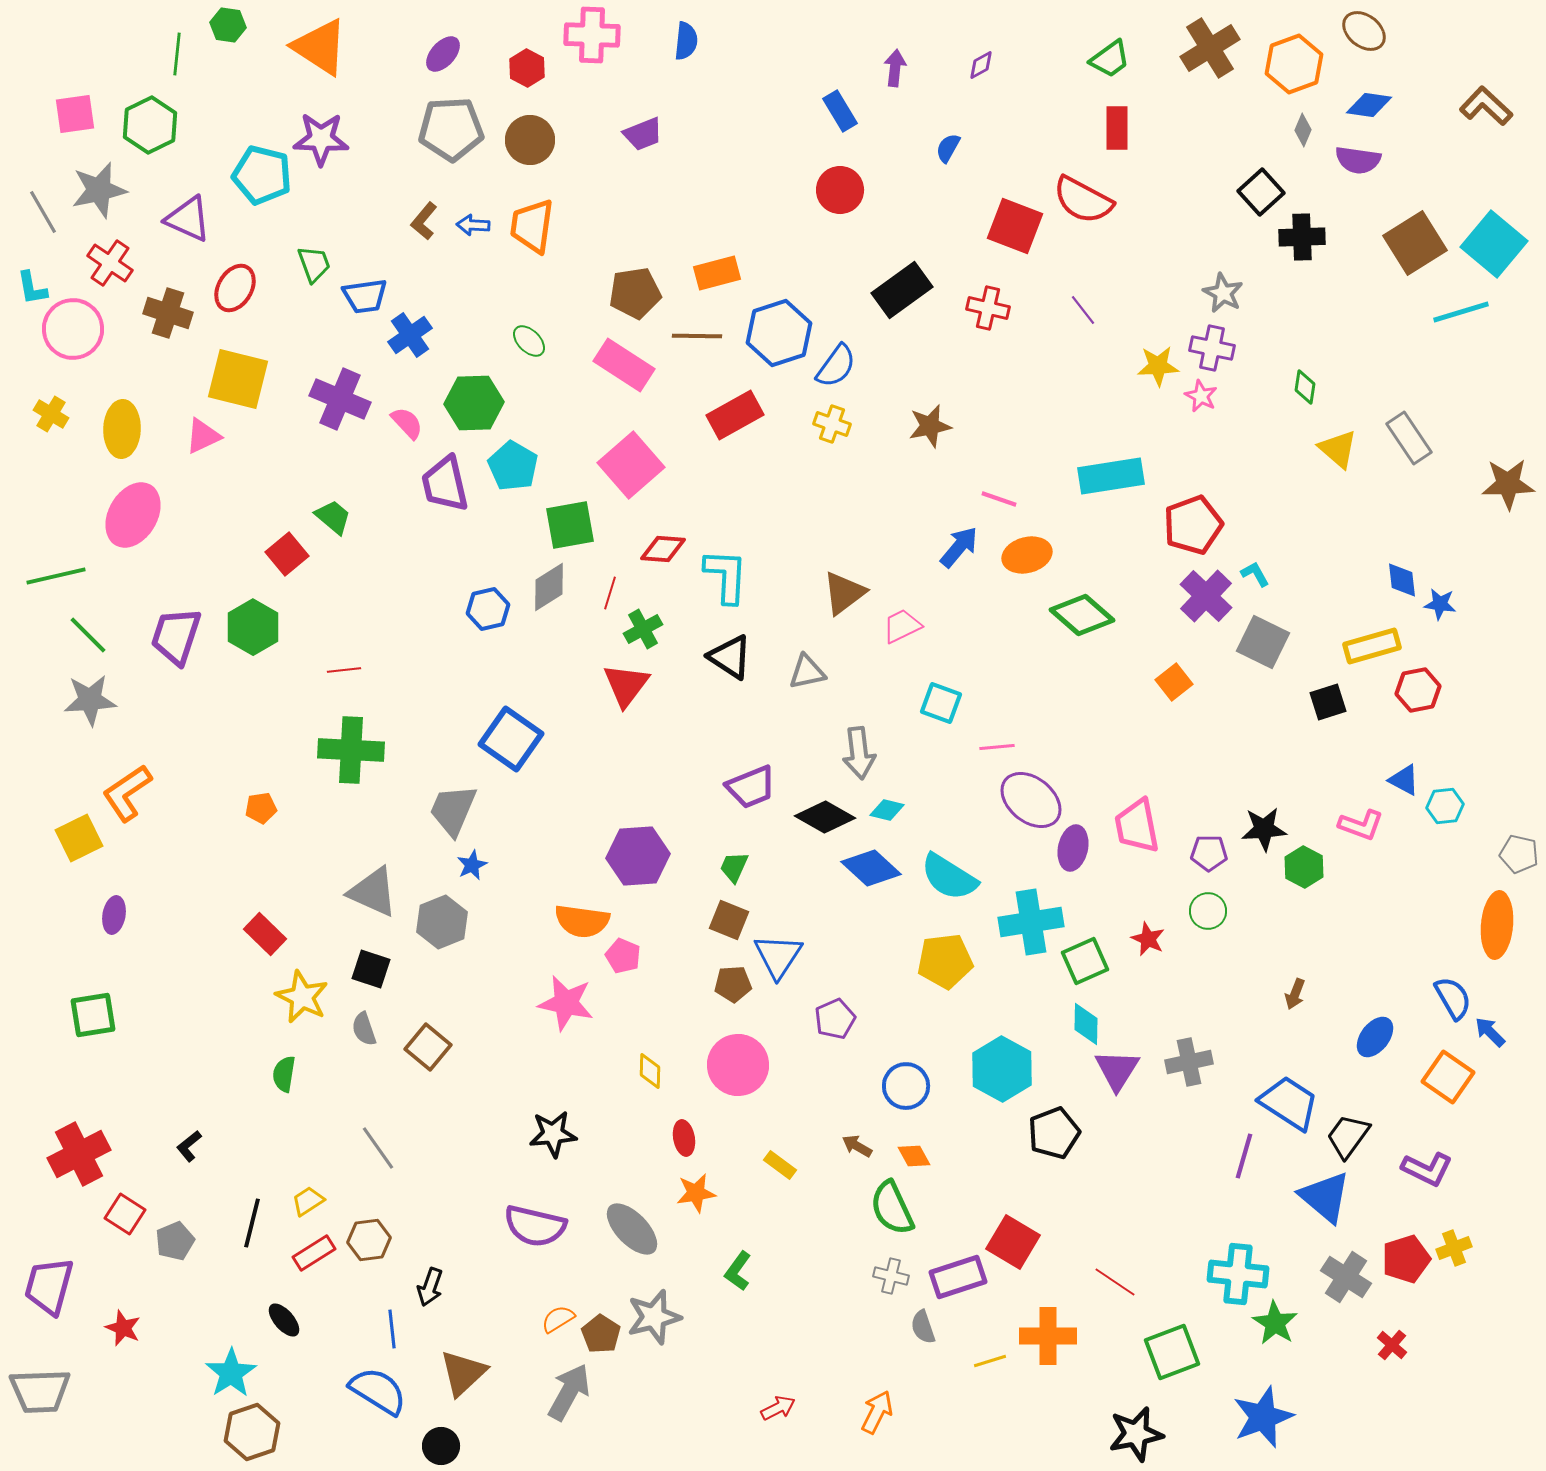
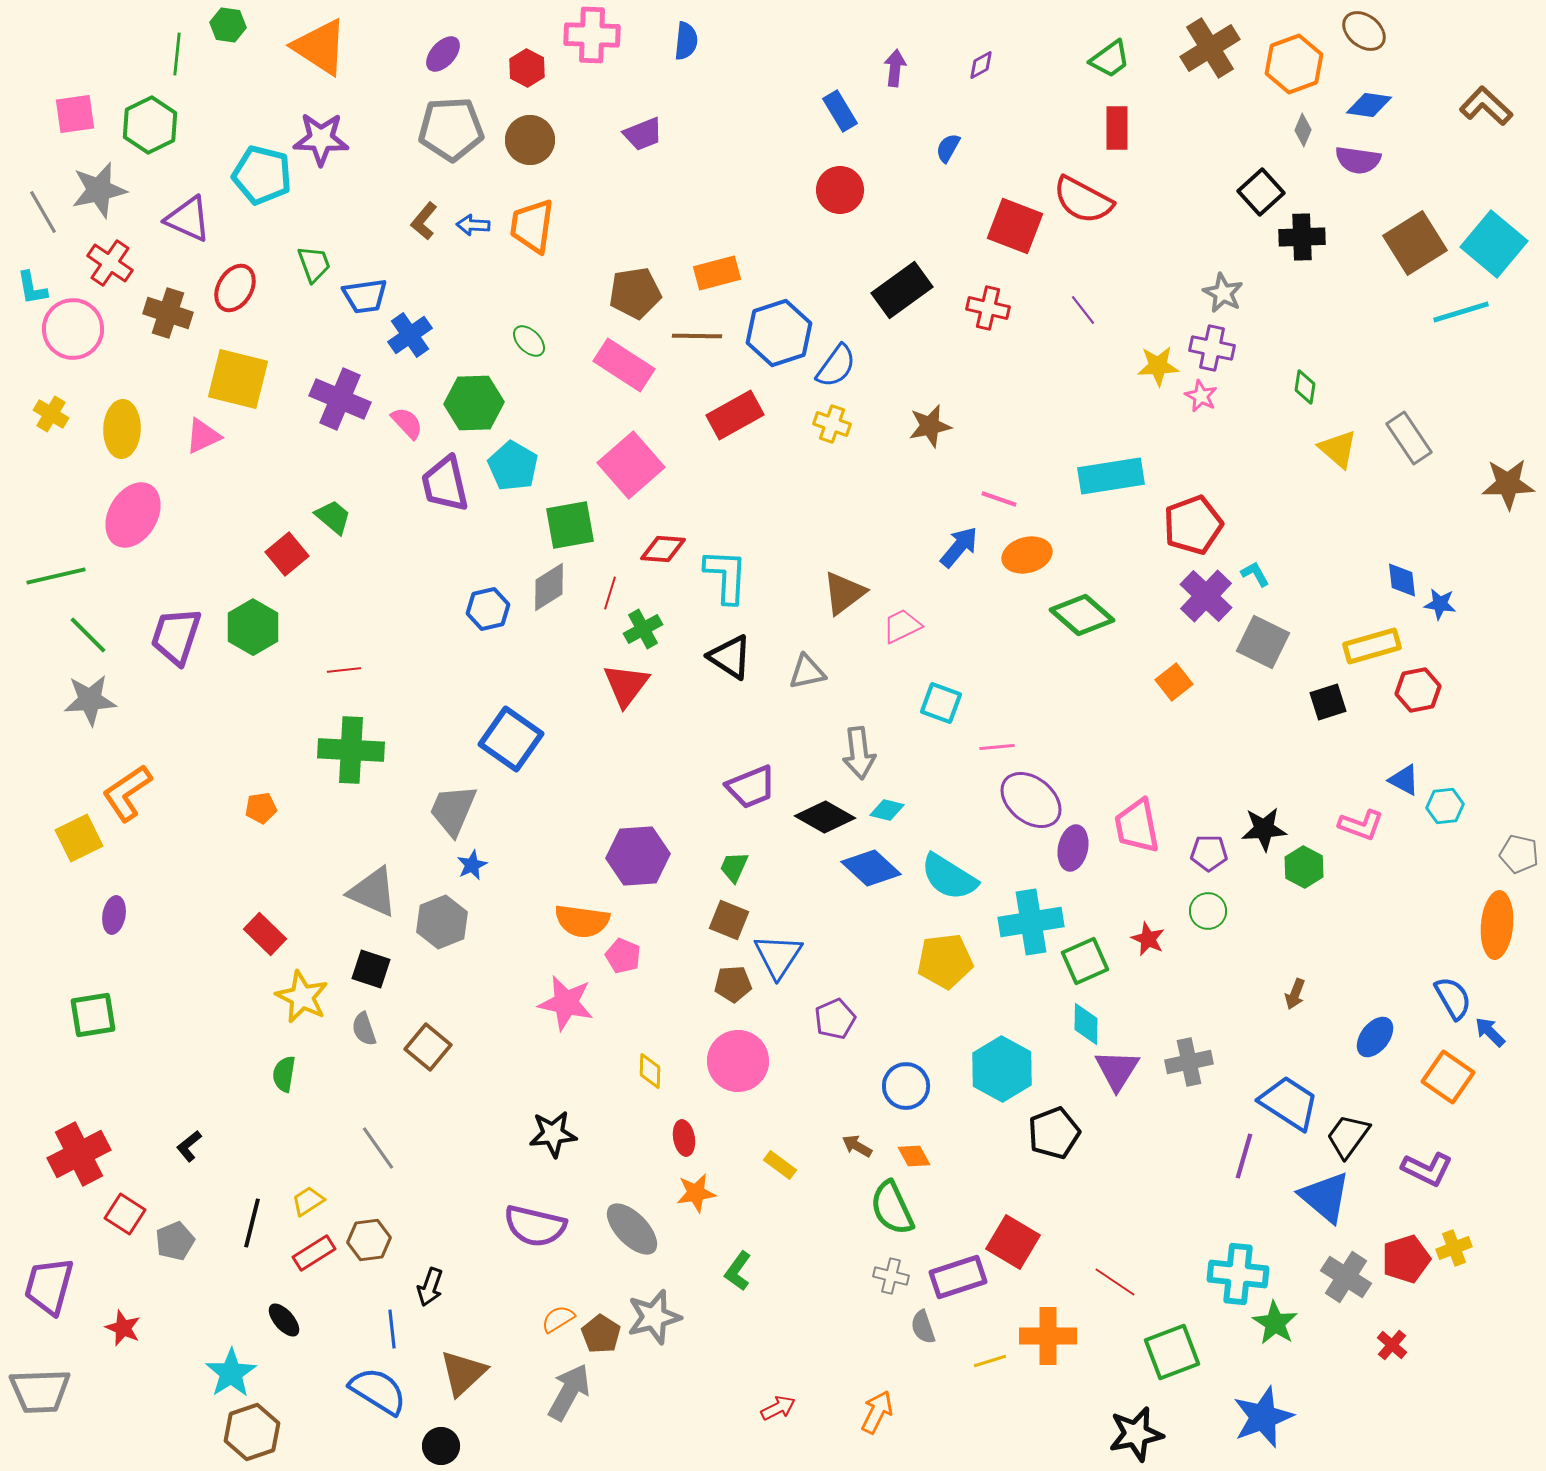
pink circle at (738, 1065): moved 4 px up
